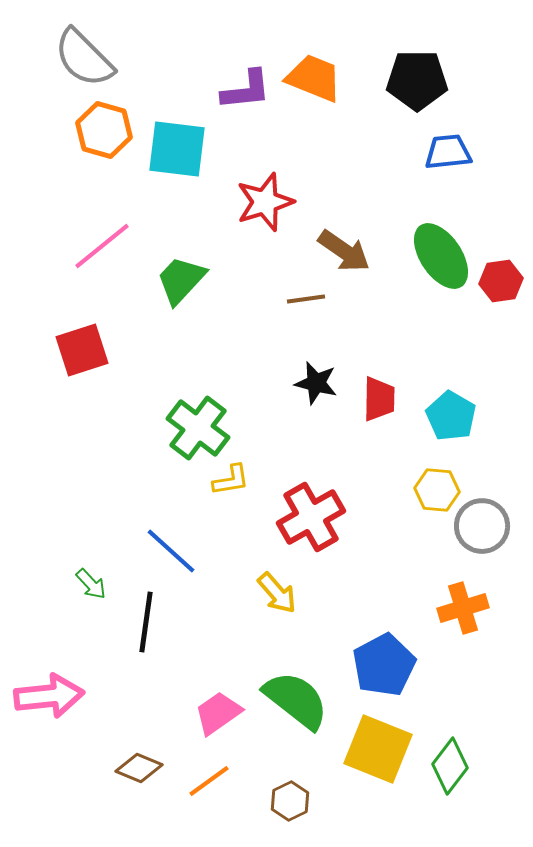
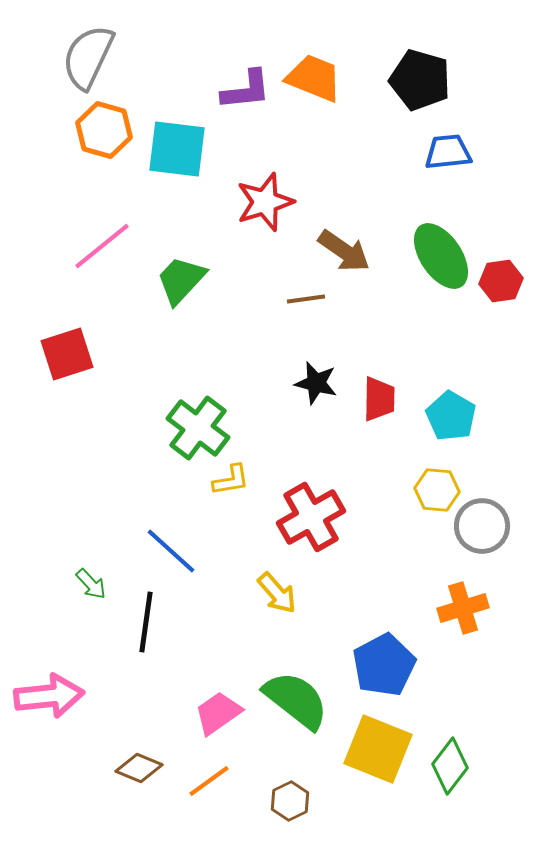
gray semicircle: moved 4 px right, 1 px up; rotated 70 degrees clockwise
black pentagon: moved 3 px right; rotated 16 degrees clockwise
red square: moved 15 px left, 4 px down
